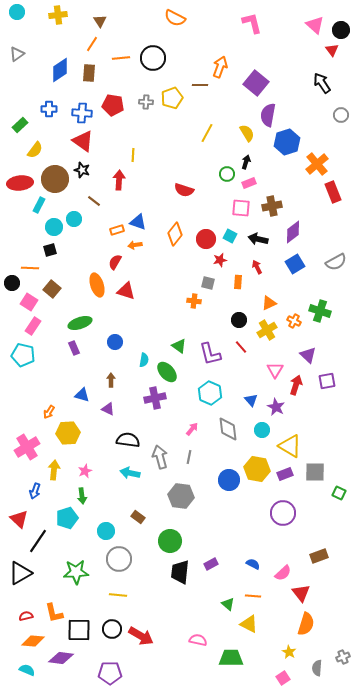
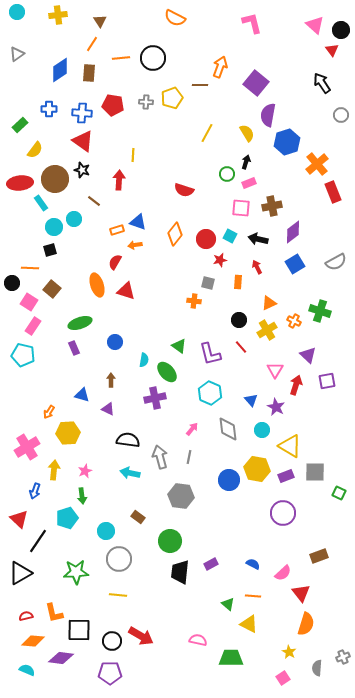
cyan rectangle at (39, 205): moved 2 px right, 2 px up; rotated 63 degrees counterclockwise
purple rectangle at (285, 474): moved 1 px right, 2 px down
black circle at (112, 629): moved 12 px down
